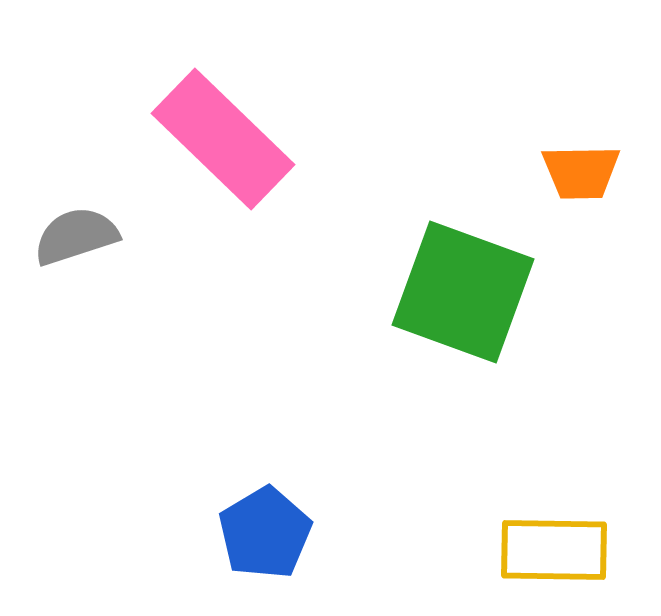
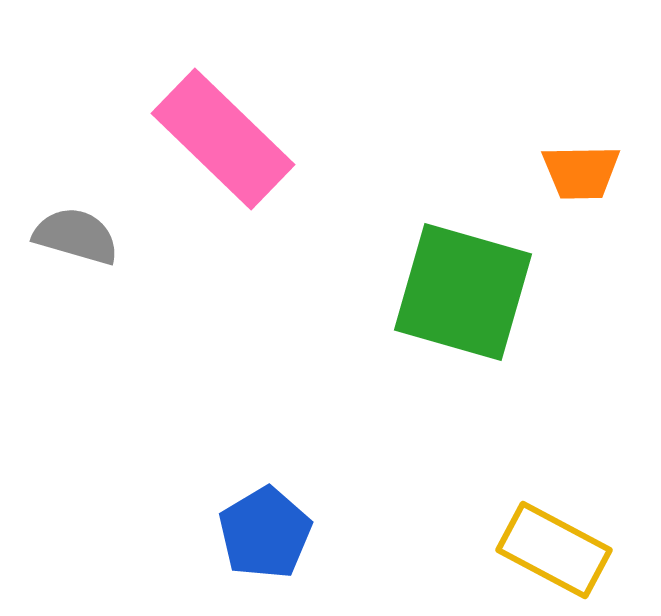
gray semicircle: rotated 34 degrees clockwise
green square: rotated 4 degrees counterclockwise
yellow rectangle: rotated 27 degrees clockwise
